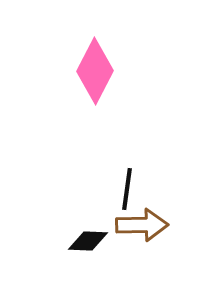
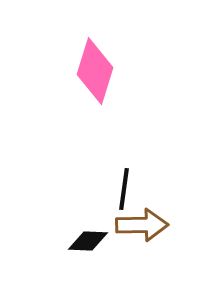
pink diamond: rotated 10 degrees counterclockwise
black line: moved 3 px left
